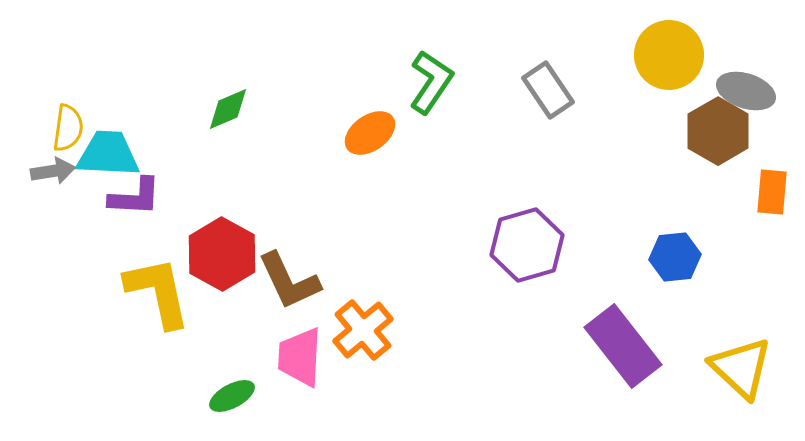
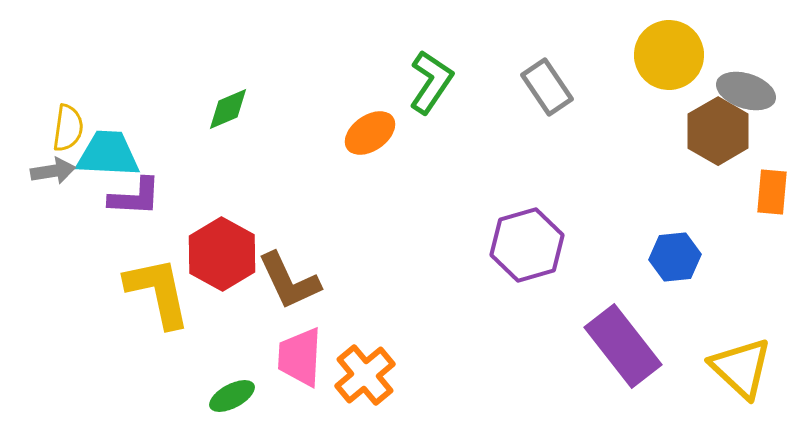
gray rectangle: moved 1 px left, 3 px up
orange cross: moved 2 px right, 45 px down
